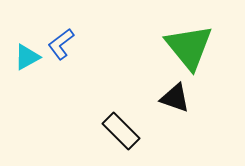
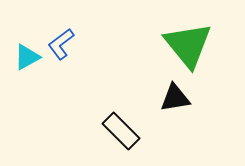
green triangle: moved 1 px left, 2 px up
black triangle: rotated 28 degrees counterclockwise
